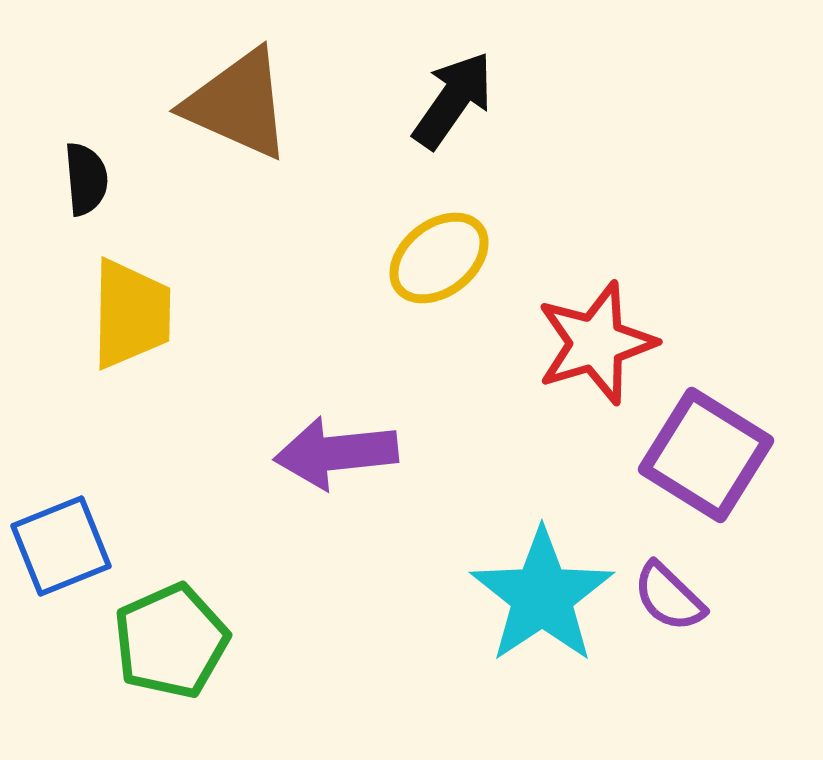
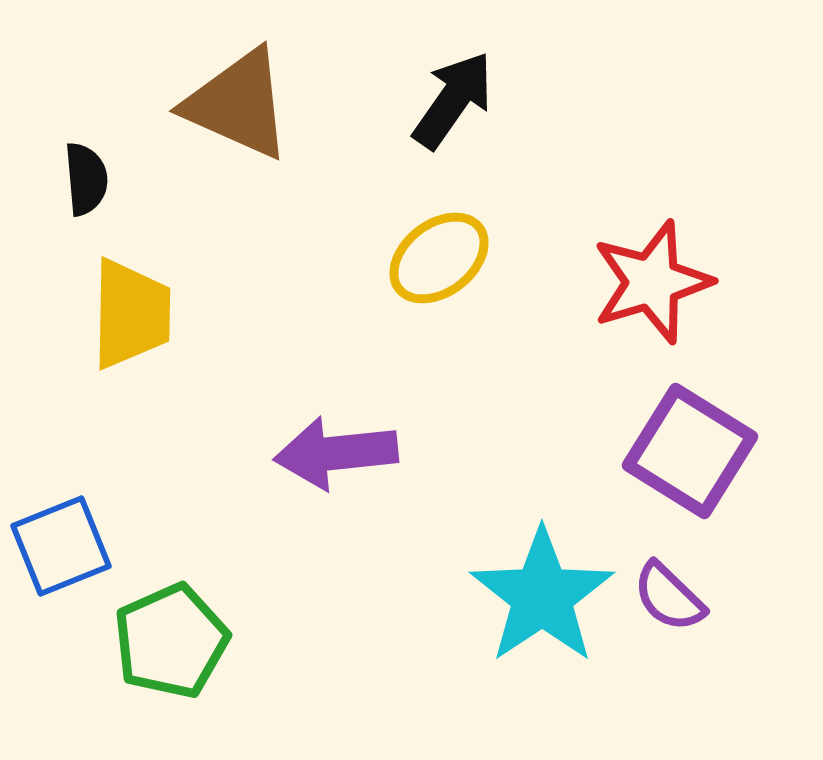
red star: moved 56 px right, 61 px up
purple square: moved 16 px left, 4 px up
